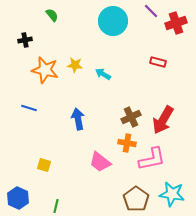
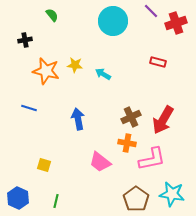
orange star: moved 1 px right, 1 px down
green line: moved 5 px up
